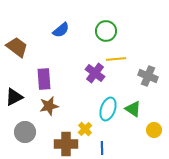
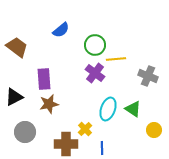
green circle: moved 11 px left, 14 px down
brown star: moved 2 px up
